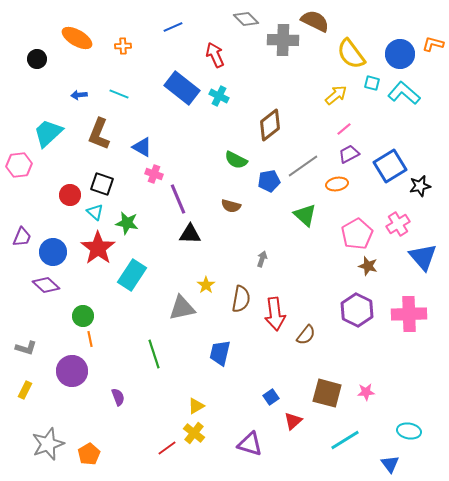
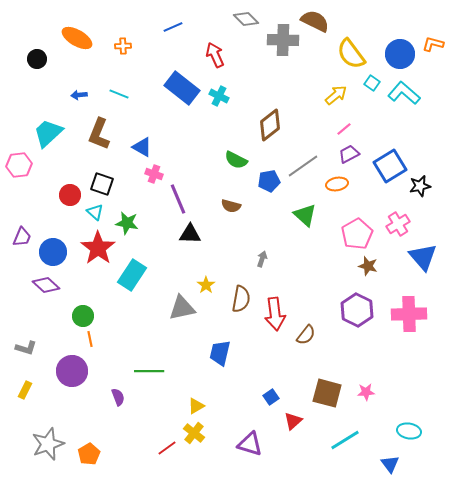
cyan square at (372, 83): rotated 21 degrees clockwise
green line at (154, 354): moved 5 px left, 17 px down; rotated 72 degrees counterclockwise
